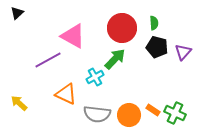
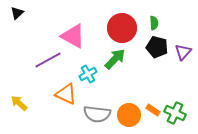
cyan cross: moved 7 px left, 3 px up
